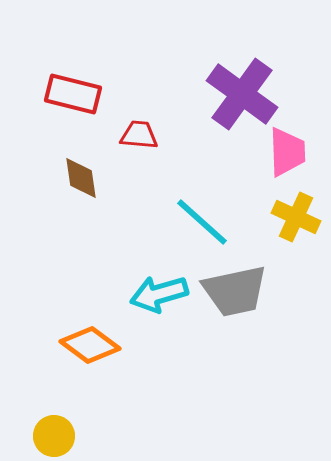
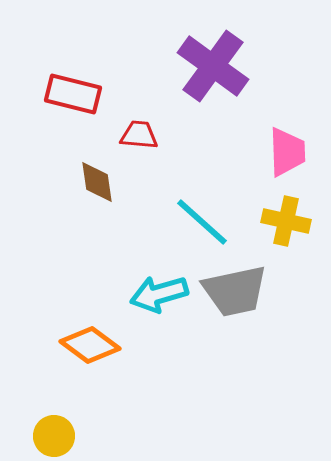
purple cross: moved 29 px left, 28 px up
brown diamond: moved 16 px right, 4 px down
yellow cross: moved 10 px left, 4 px down; rotated 12 degrees counterclockwise
